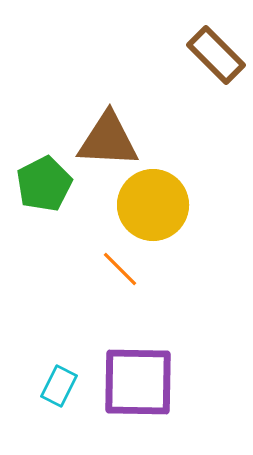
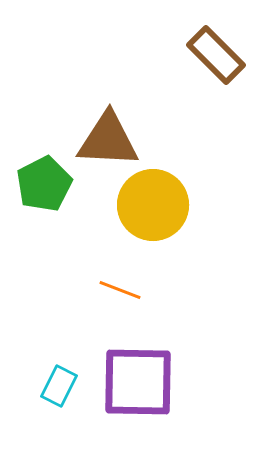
orange line: moved 21 px down; rotated 24 degrees counterclockwise
